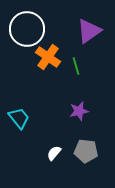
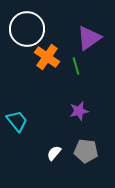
purple triangle: moved 7 px down
orange cross: moved 1 px left
cyan trapezoid: moved 2 px left, 3 px down
